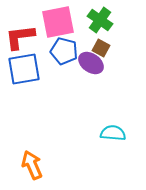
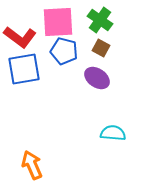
pink square: rotated 8 degrees clockwise
red L-shape: rotated 136 degrees counterclockwise
purple ellipse: moved 6 px right, 15 px down
